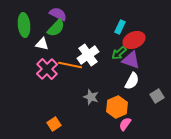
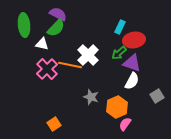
red ellipse: rotated 15 degrees clockwise
white cross: rotated 10 degrees counterclockwise
purple triangle: moved 1 px right, 3 px down
